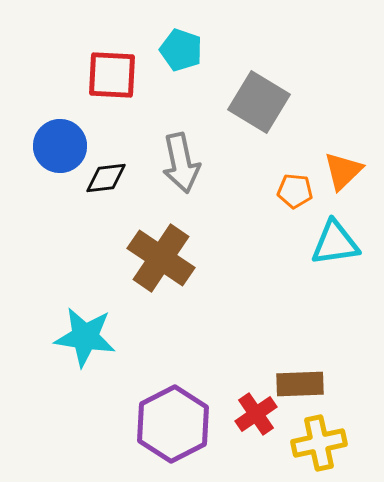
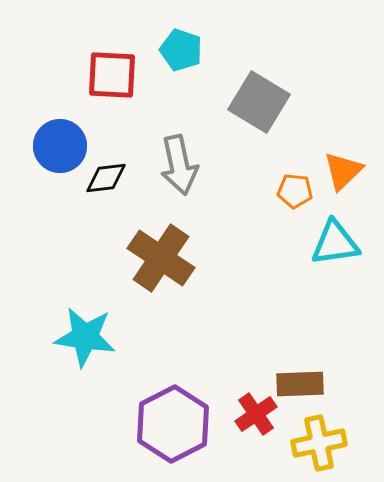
gray arrow: moved 2 px left, 2 px down
